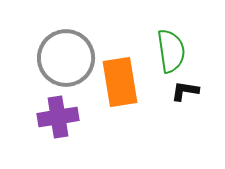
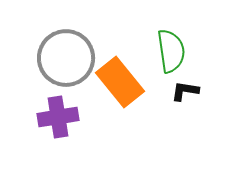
orange rectangle: rotated 30 degrees counterclockwise
